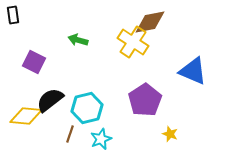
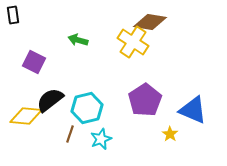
brown diamond: rotated 20 degrees clockwise
blue triangle: moved 39 px down
yellow star: rotated 14 degrees clockwise
